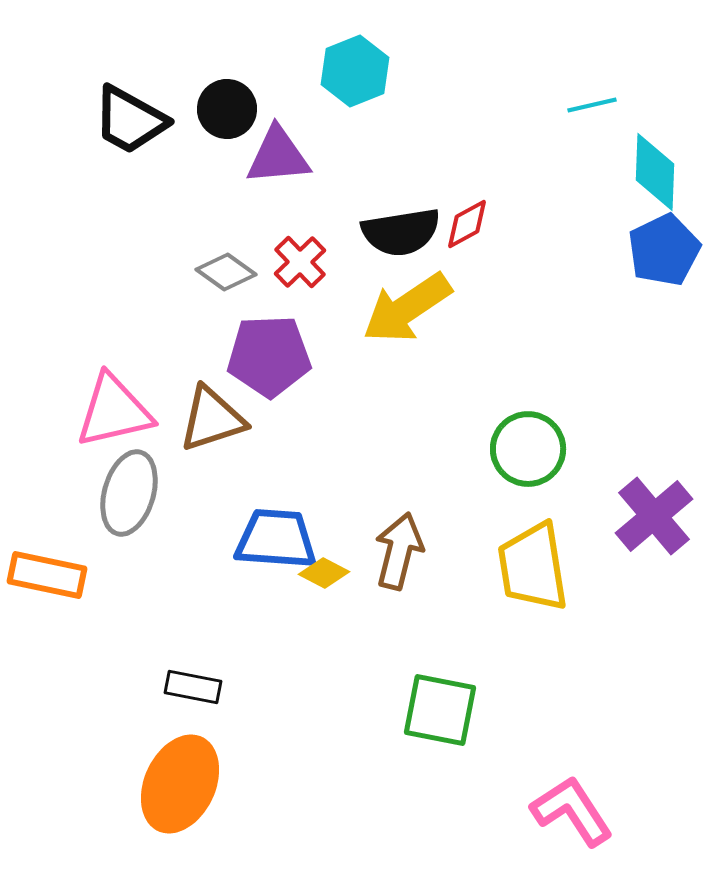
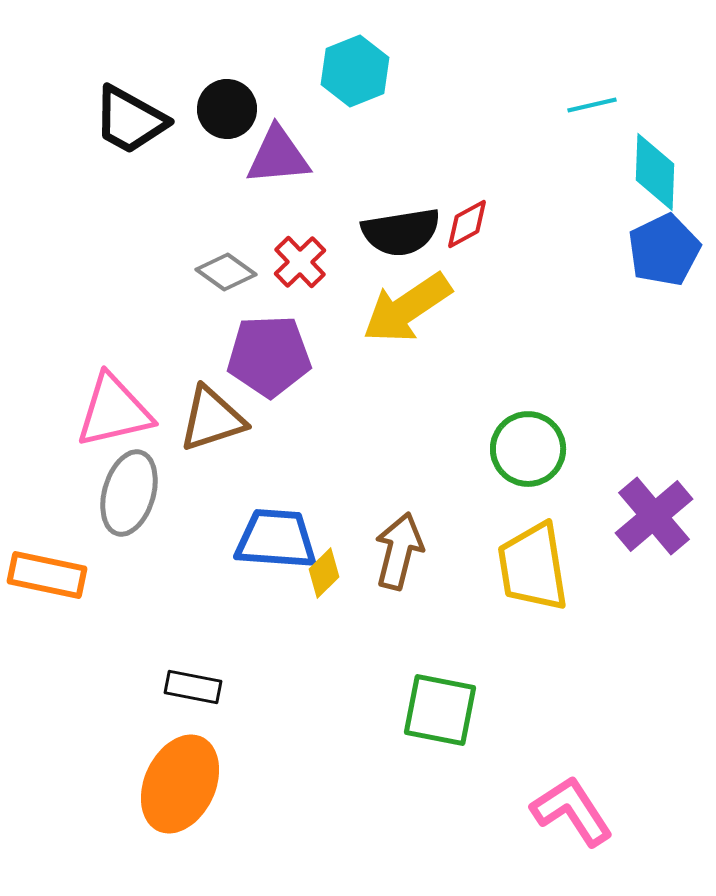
yellow diamond: rotated 72 degrees counterclockwise
